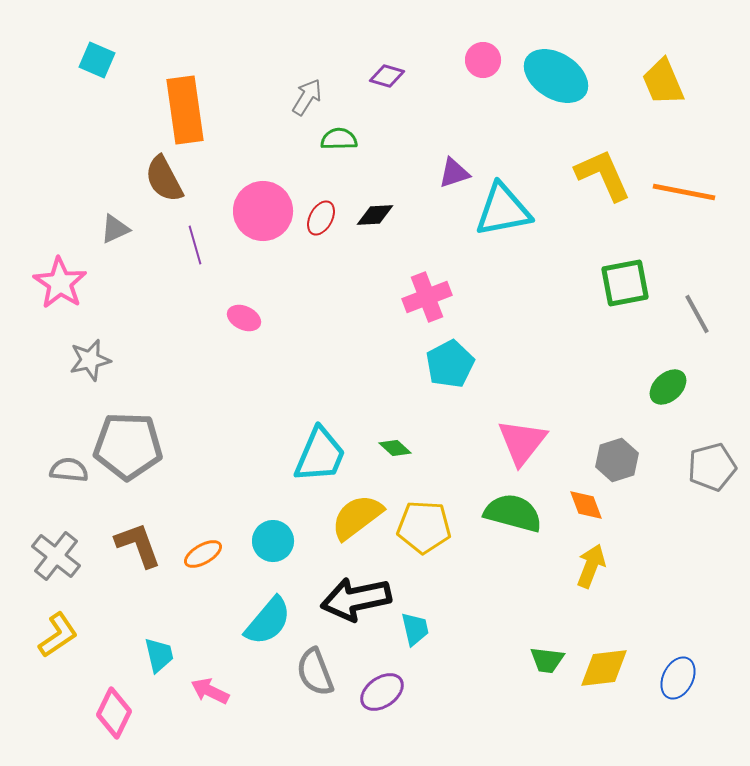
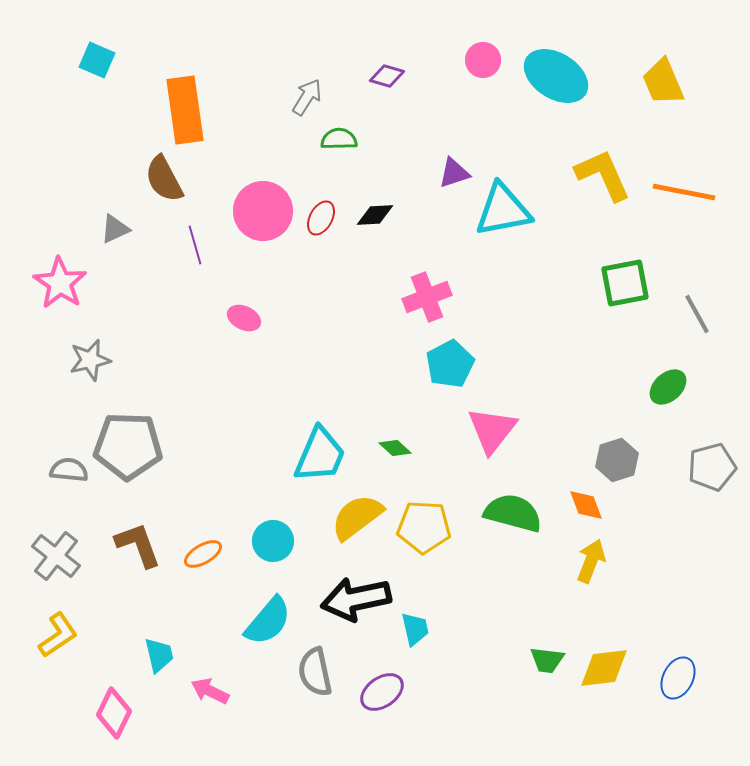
pink triangle at (522, 442): moved 30 px left, 12 px up
yellow arrow at (591, 566): moved 5 px up
gray semicircle at (315, 672): rotated 9 degrees clockwise
